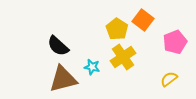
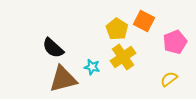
orange square: moved 1 px right, 1 px down; rotated 10 degrees counterclockwise
black semicircle: moved 5 px left, 2 px down
